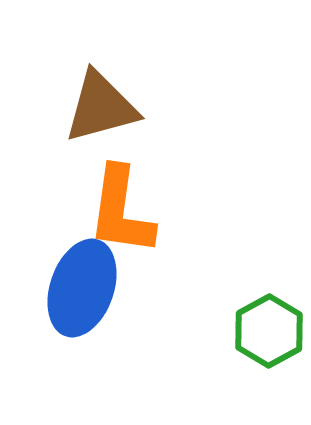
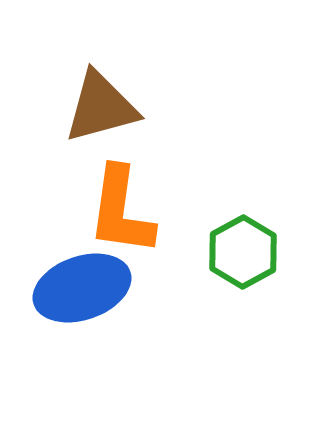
blue ellipse: rotated 52 degrees clockwise
green hexagon: moved 26 px left, 79 px up
